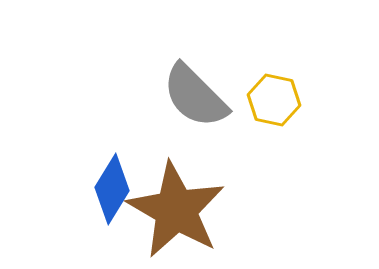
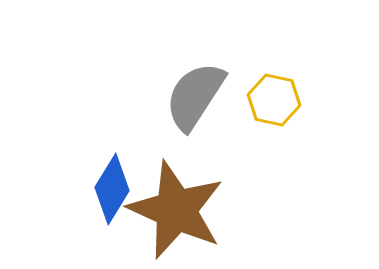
gray semicircle: rotated 78 degrees clockwise
brown star: rotated 6 degrees counterclockwise
